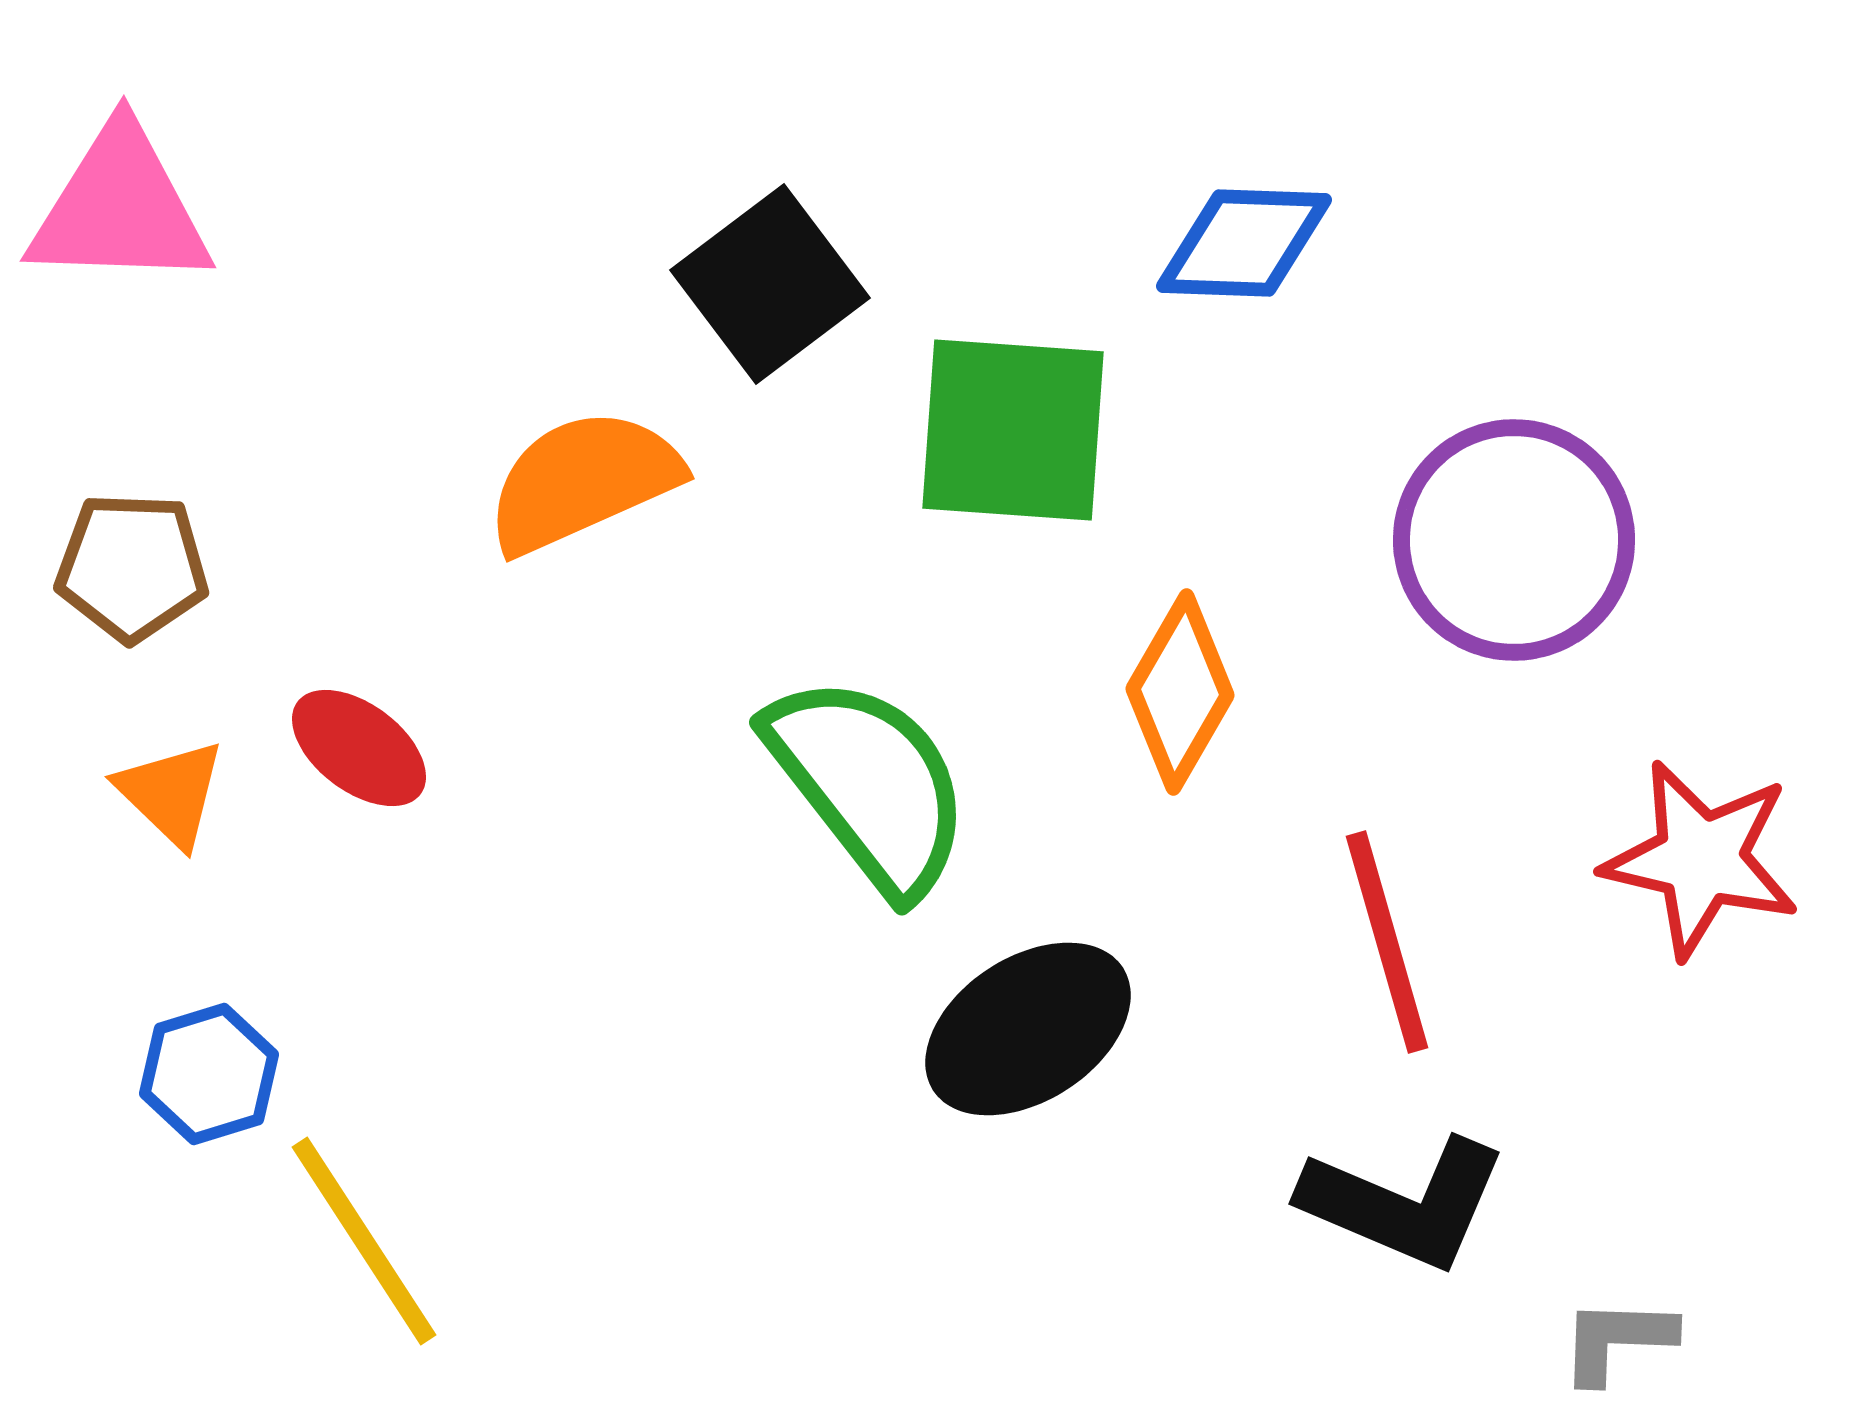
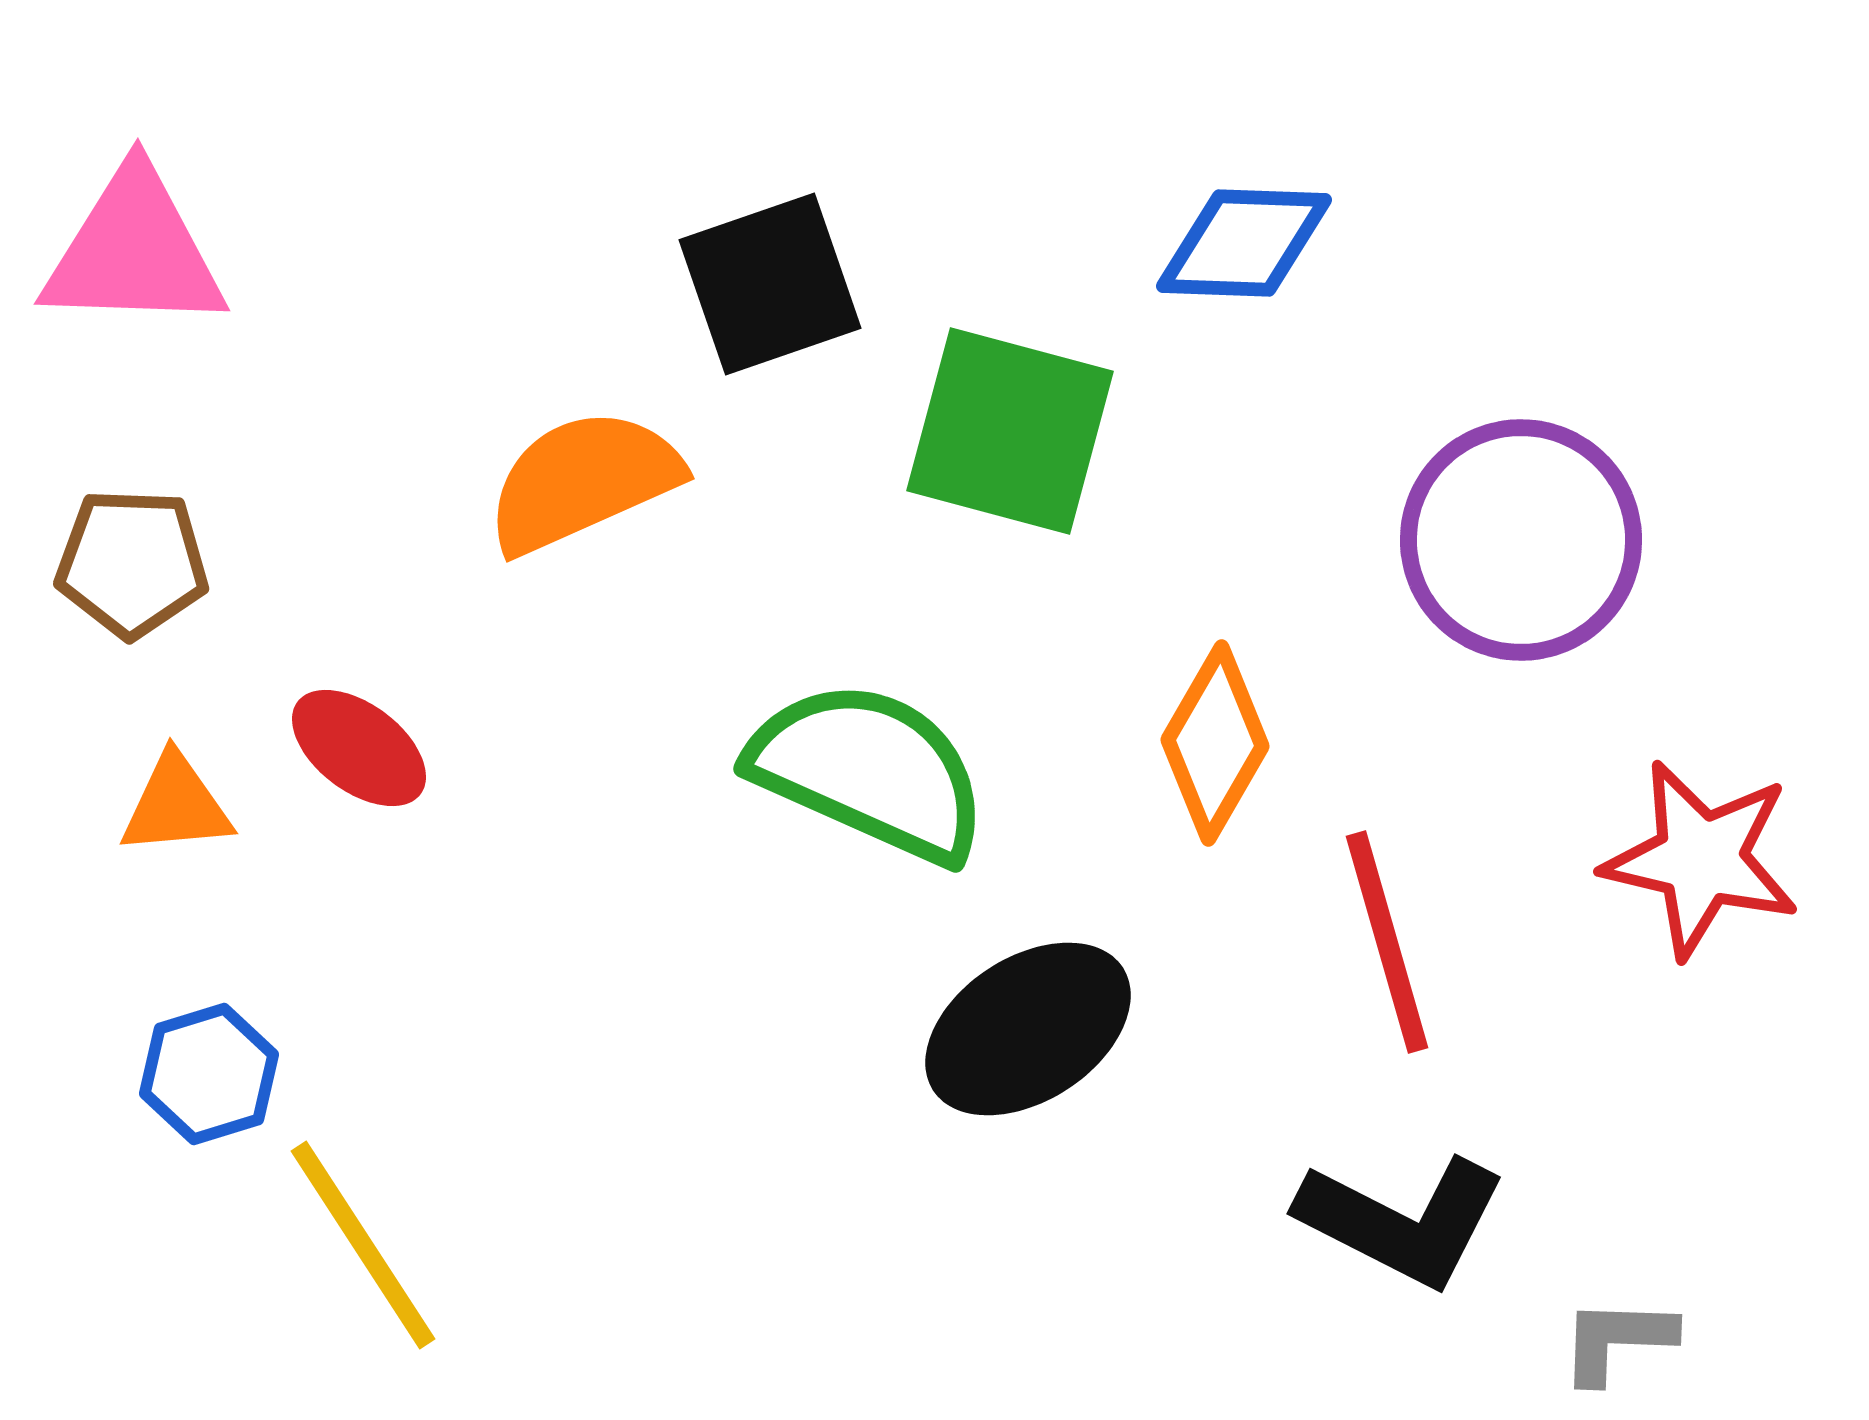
pink triangle: moved 14 px right, 43 px down
black square: rotated 18 degrees clockwise
green square: moved 3 px left, 1 px down; rotated 11 degrees clockwise
purple circle: moved 7 px right
brown pentagon: moved 4 px up
orange diamond: moved 35 px right, 51 px down
green semicircle: moved 13 px up; rotated 28 degrees counterclockwise
orange triangle: moved 5 px right, 12 px down; rotated 49 degrees counterclockwise
black L-shape: moved 2 px left, 18 px down; rotated 4 degrees clockwise
yellow line: moved 1 px left, 4 px down
